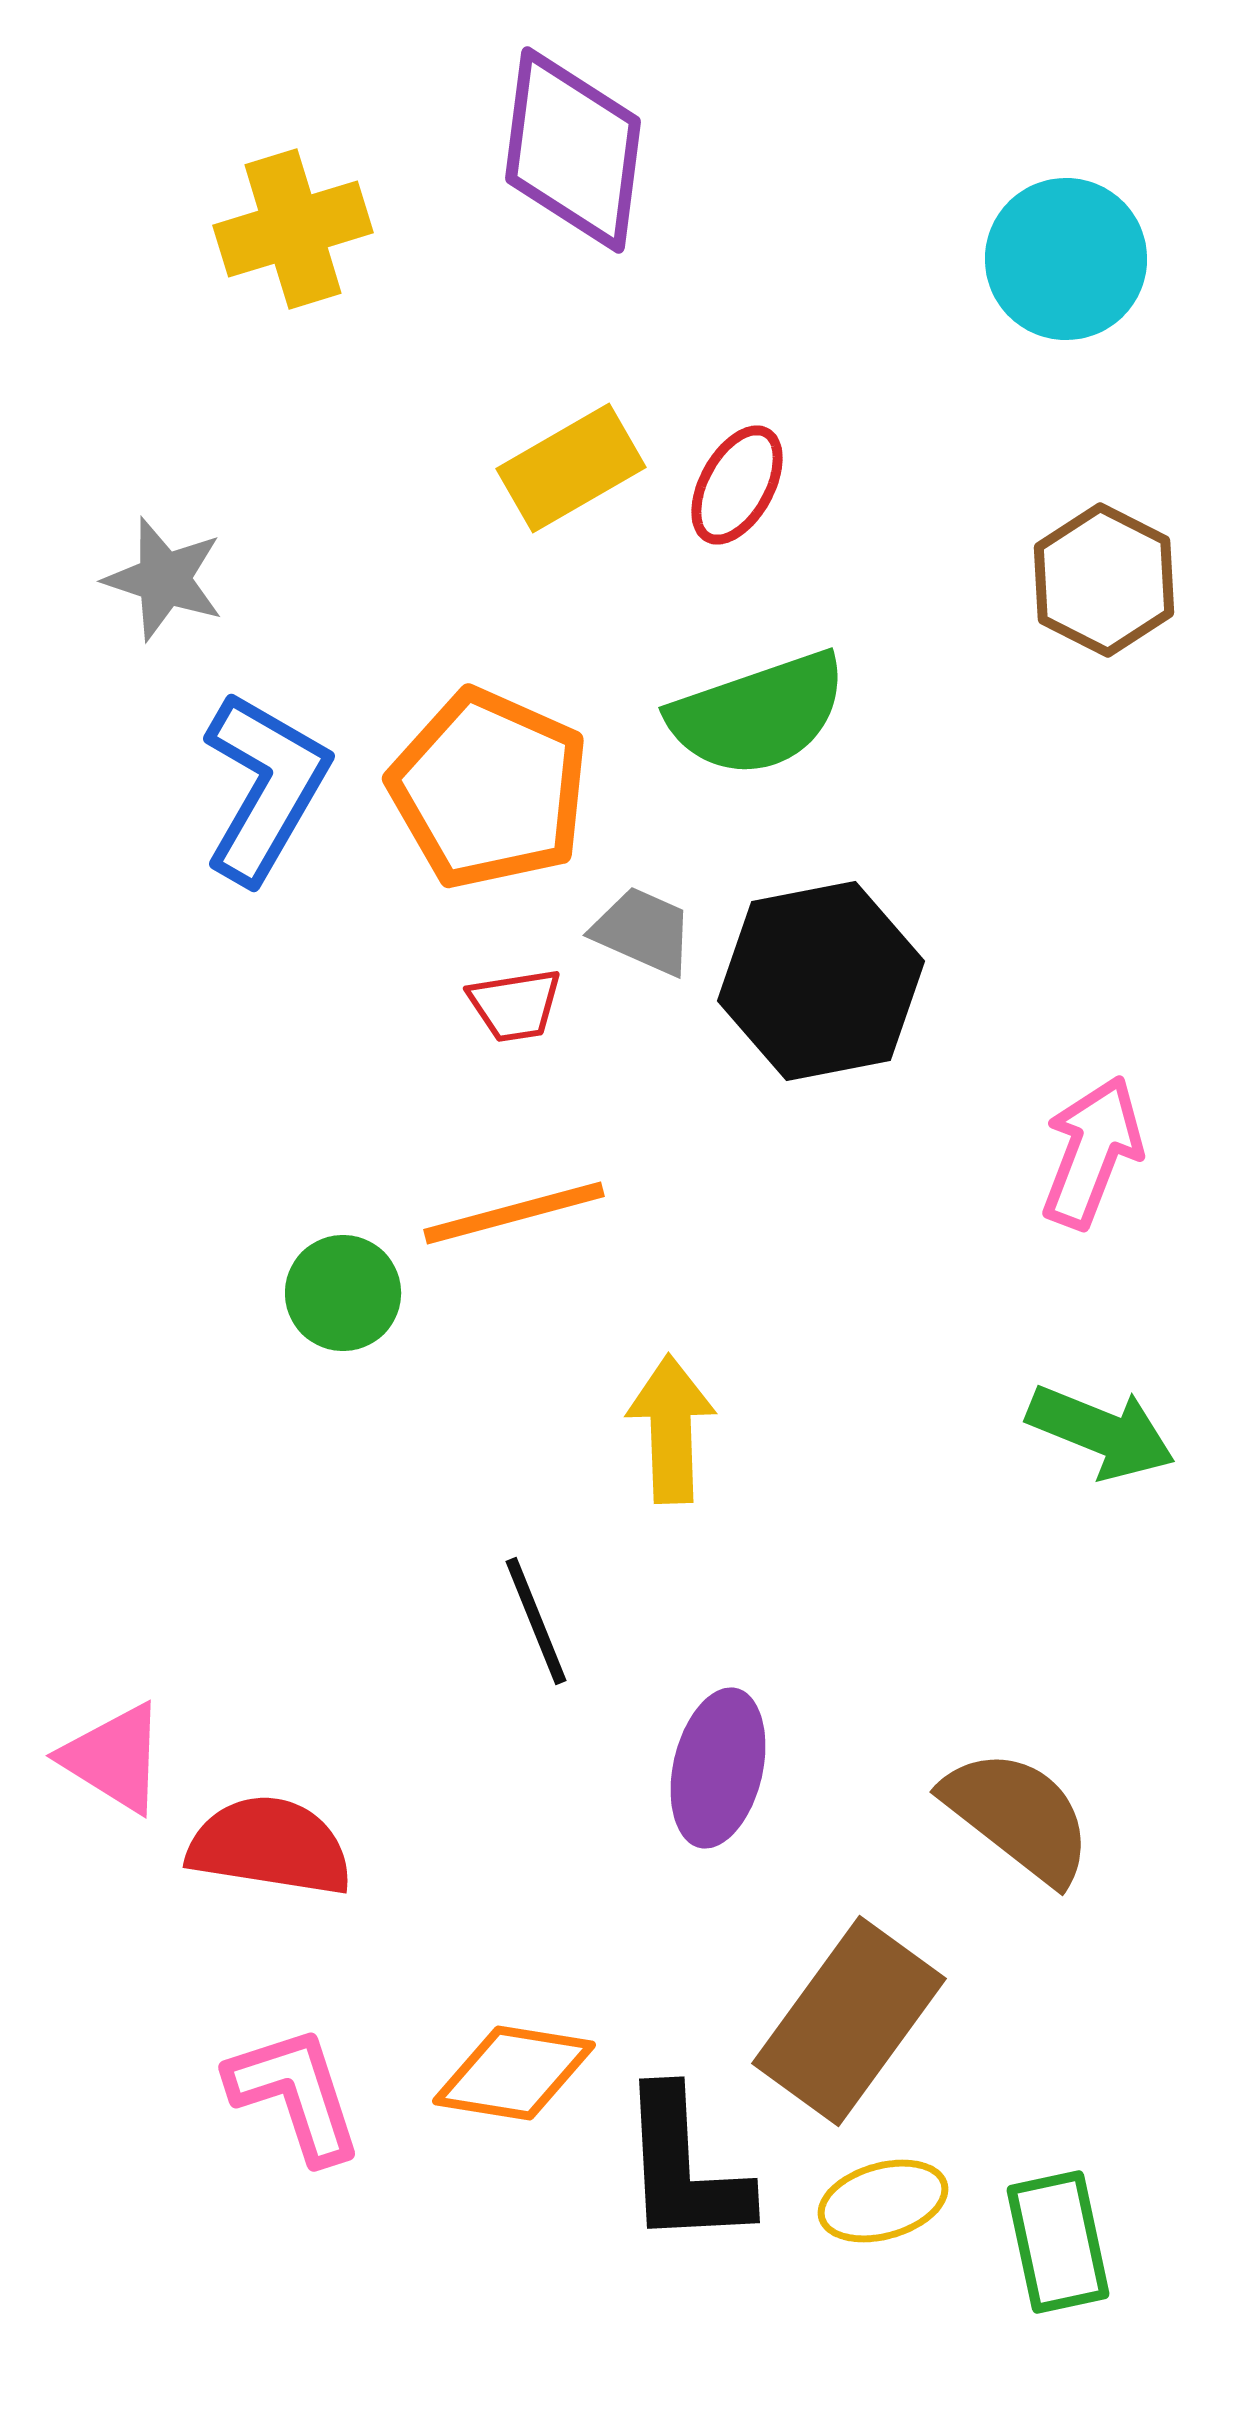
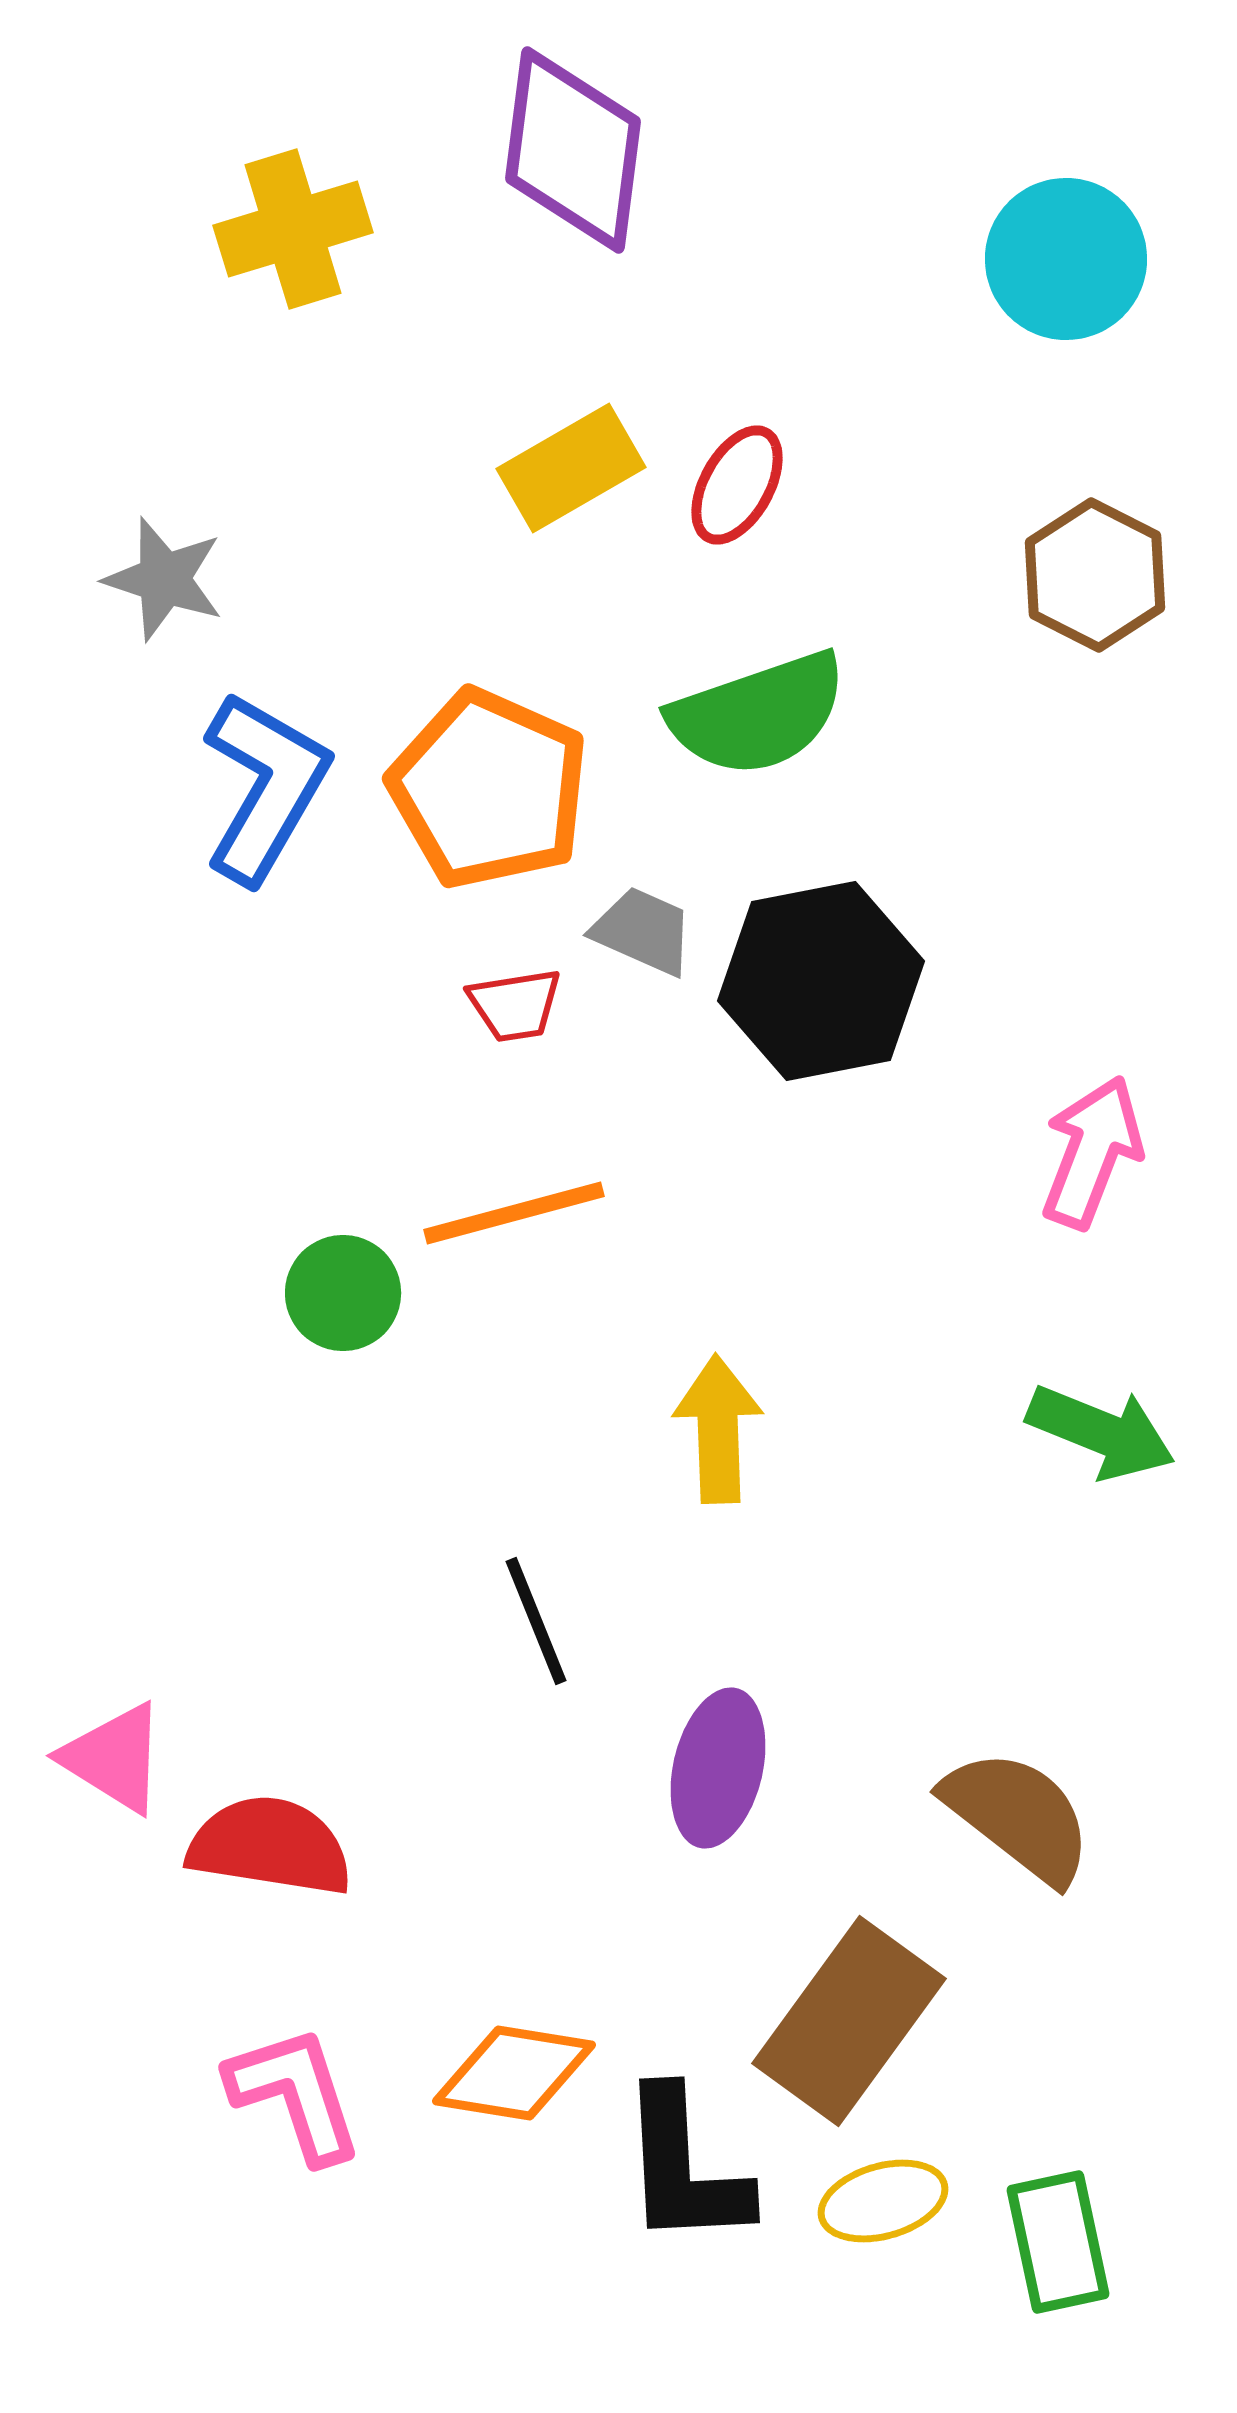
brown hexagon: moved 9 px left, 5 px up
yellow arrow: moved 47 px right
